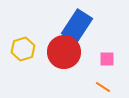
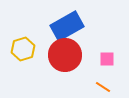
blue rectangle: moved 10 px left; rotated 28 degrees clockwise
red circle: moved 1 px right, 3 px down
